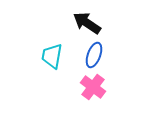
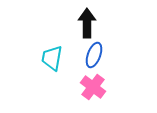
black arrow: rotated 56 degrees clockwise
cyan trapezoid: moved 2 px down
